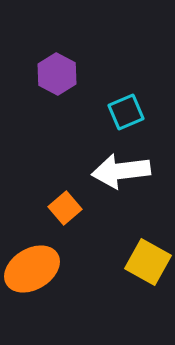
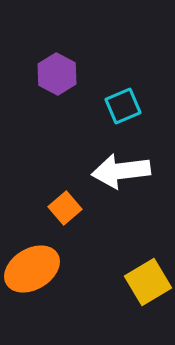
cyan square: moved 3 px left, 6 px up
yellow square: moved 20 px down; rotated 30 degrees clockwise
